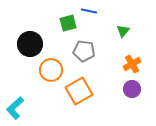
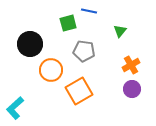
green triangle: moved 3 px left
orange cross: moved 1 px left, 1 px down
